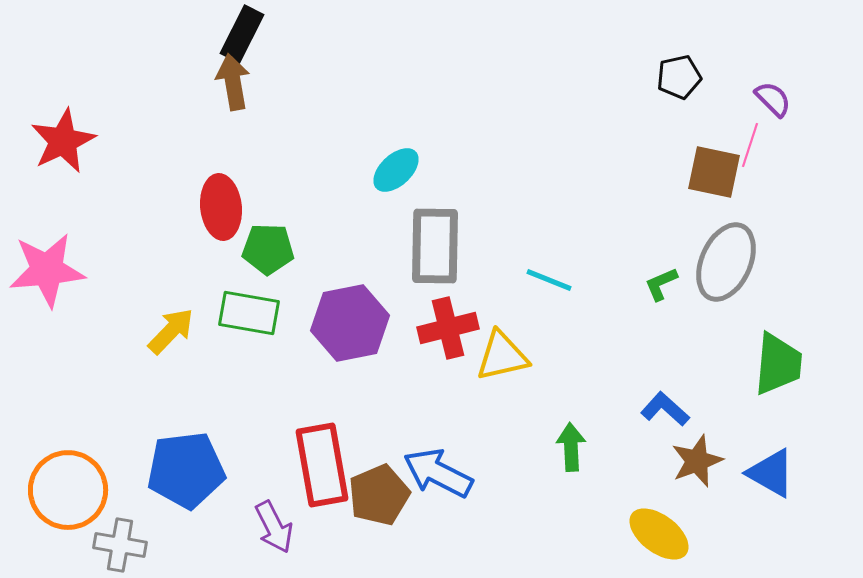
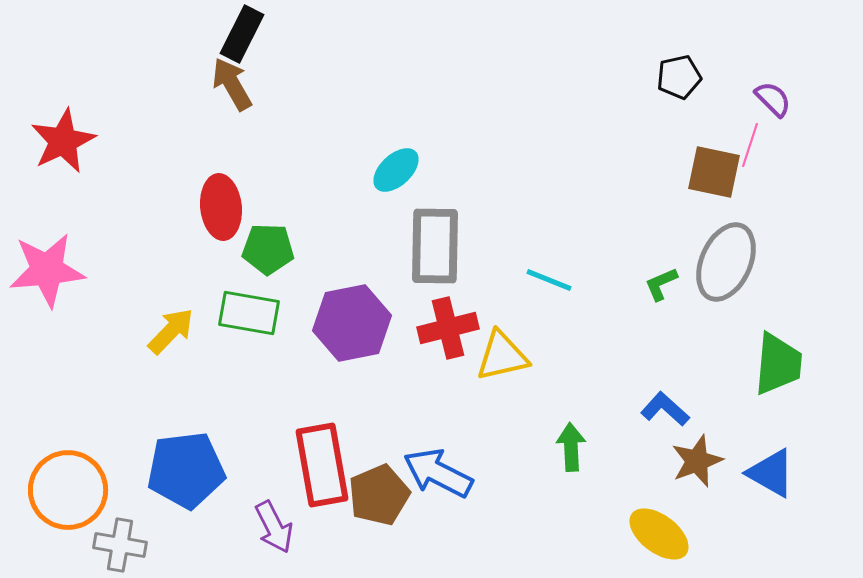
brown arrow: moved 1 px left, 2 px down; rotated 20 degrees counterclockwise
purple hexagon: moved 2 px right
